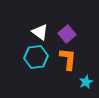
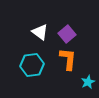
cyan hexagon: moved 4 px left, 8 px down
cyan star: moved 2 px right
